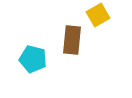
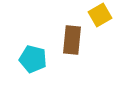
yellow square: moved 2 px right
